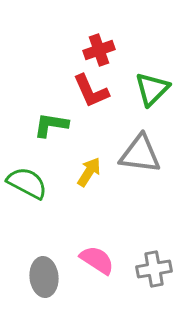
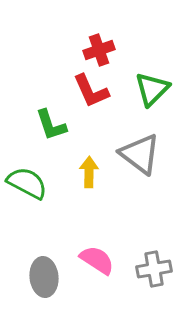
green L-shape: rotated 117 degrees counterclockwise
gray triangle: rotated 30 degrees clockwise
yellow arrow: rotated 32 degrees counterclockwise
